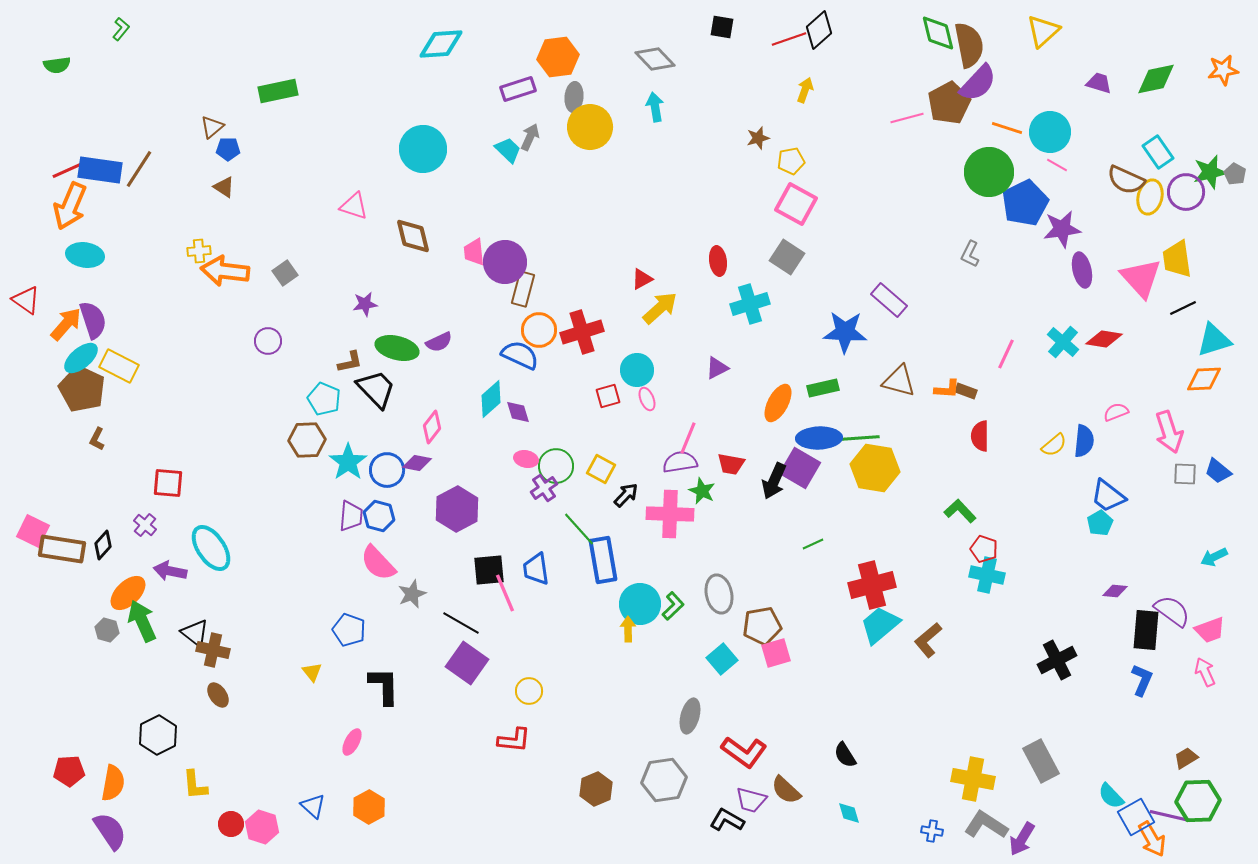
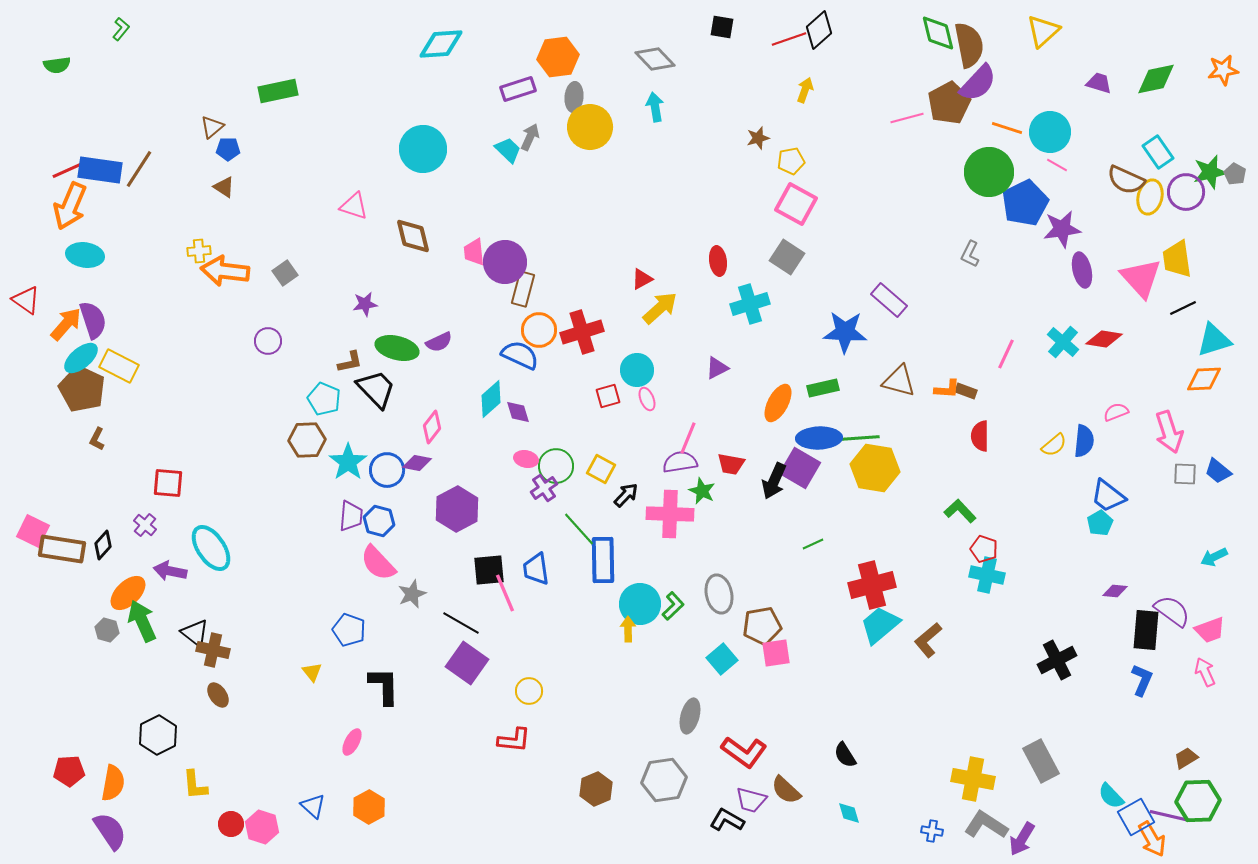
blue hexagon at (379, 516): moved 5 px down
blue rectangle at (603, 560): rotated 9 degrees clockwise
pink square at (776, 653): rotated 8 degrees clockwise
